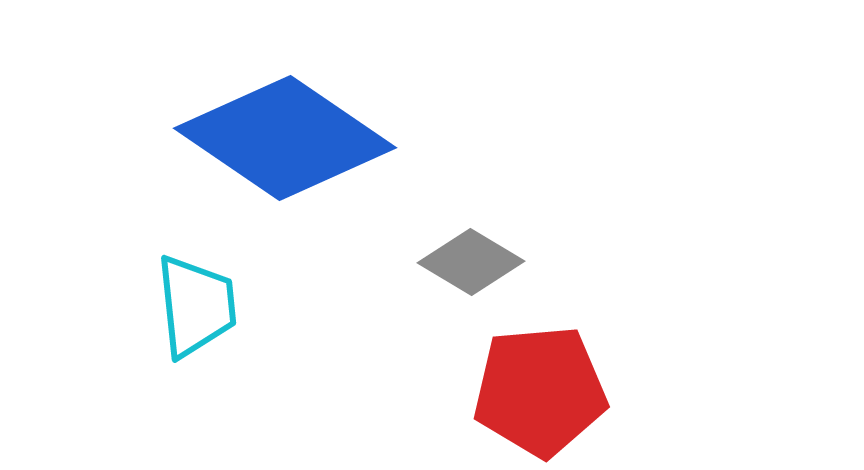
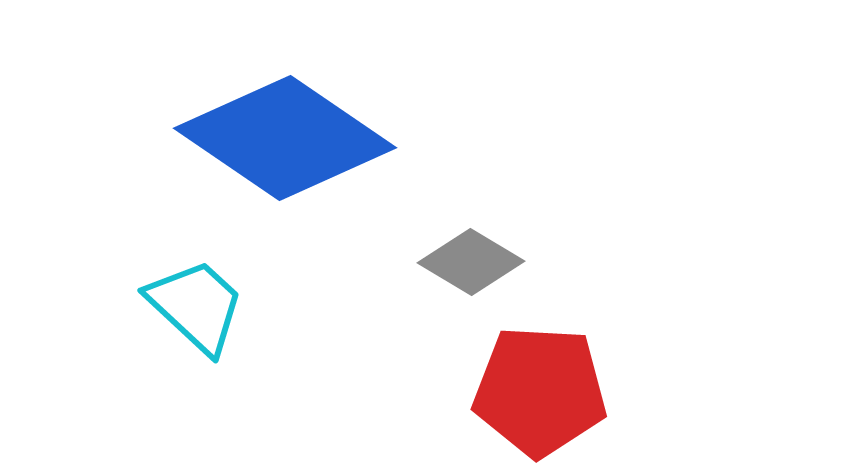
cyan trapezoid: rotated 41 degrees counterclockwise
red pentagon: rotated 8 degrees clockwise
